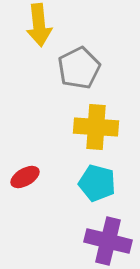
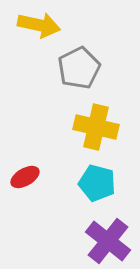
yellow arrow: rotated 72 degrees counterclockwise
yellow cross: rotated 9 degrees clockwise
purple cross: rotated 24 degrees clockwise
